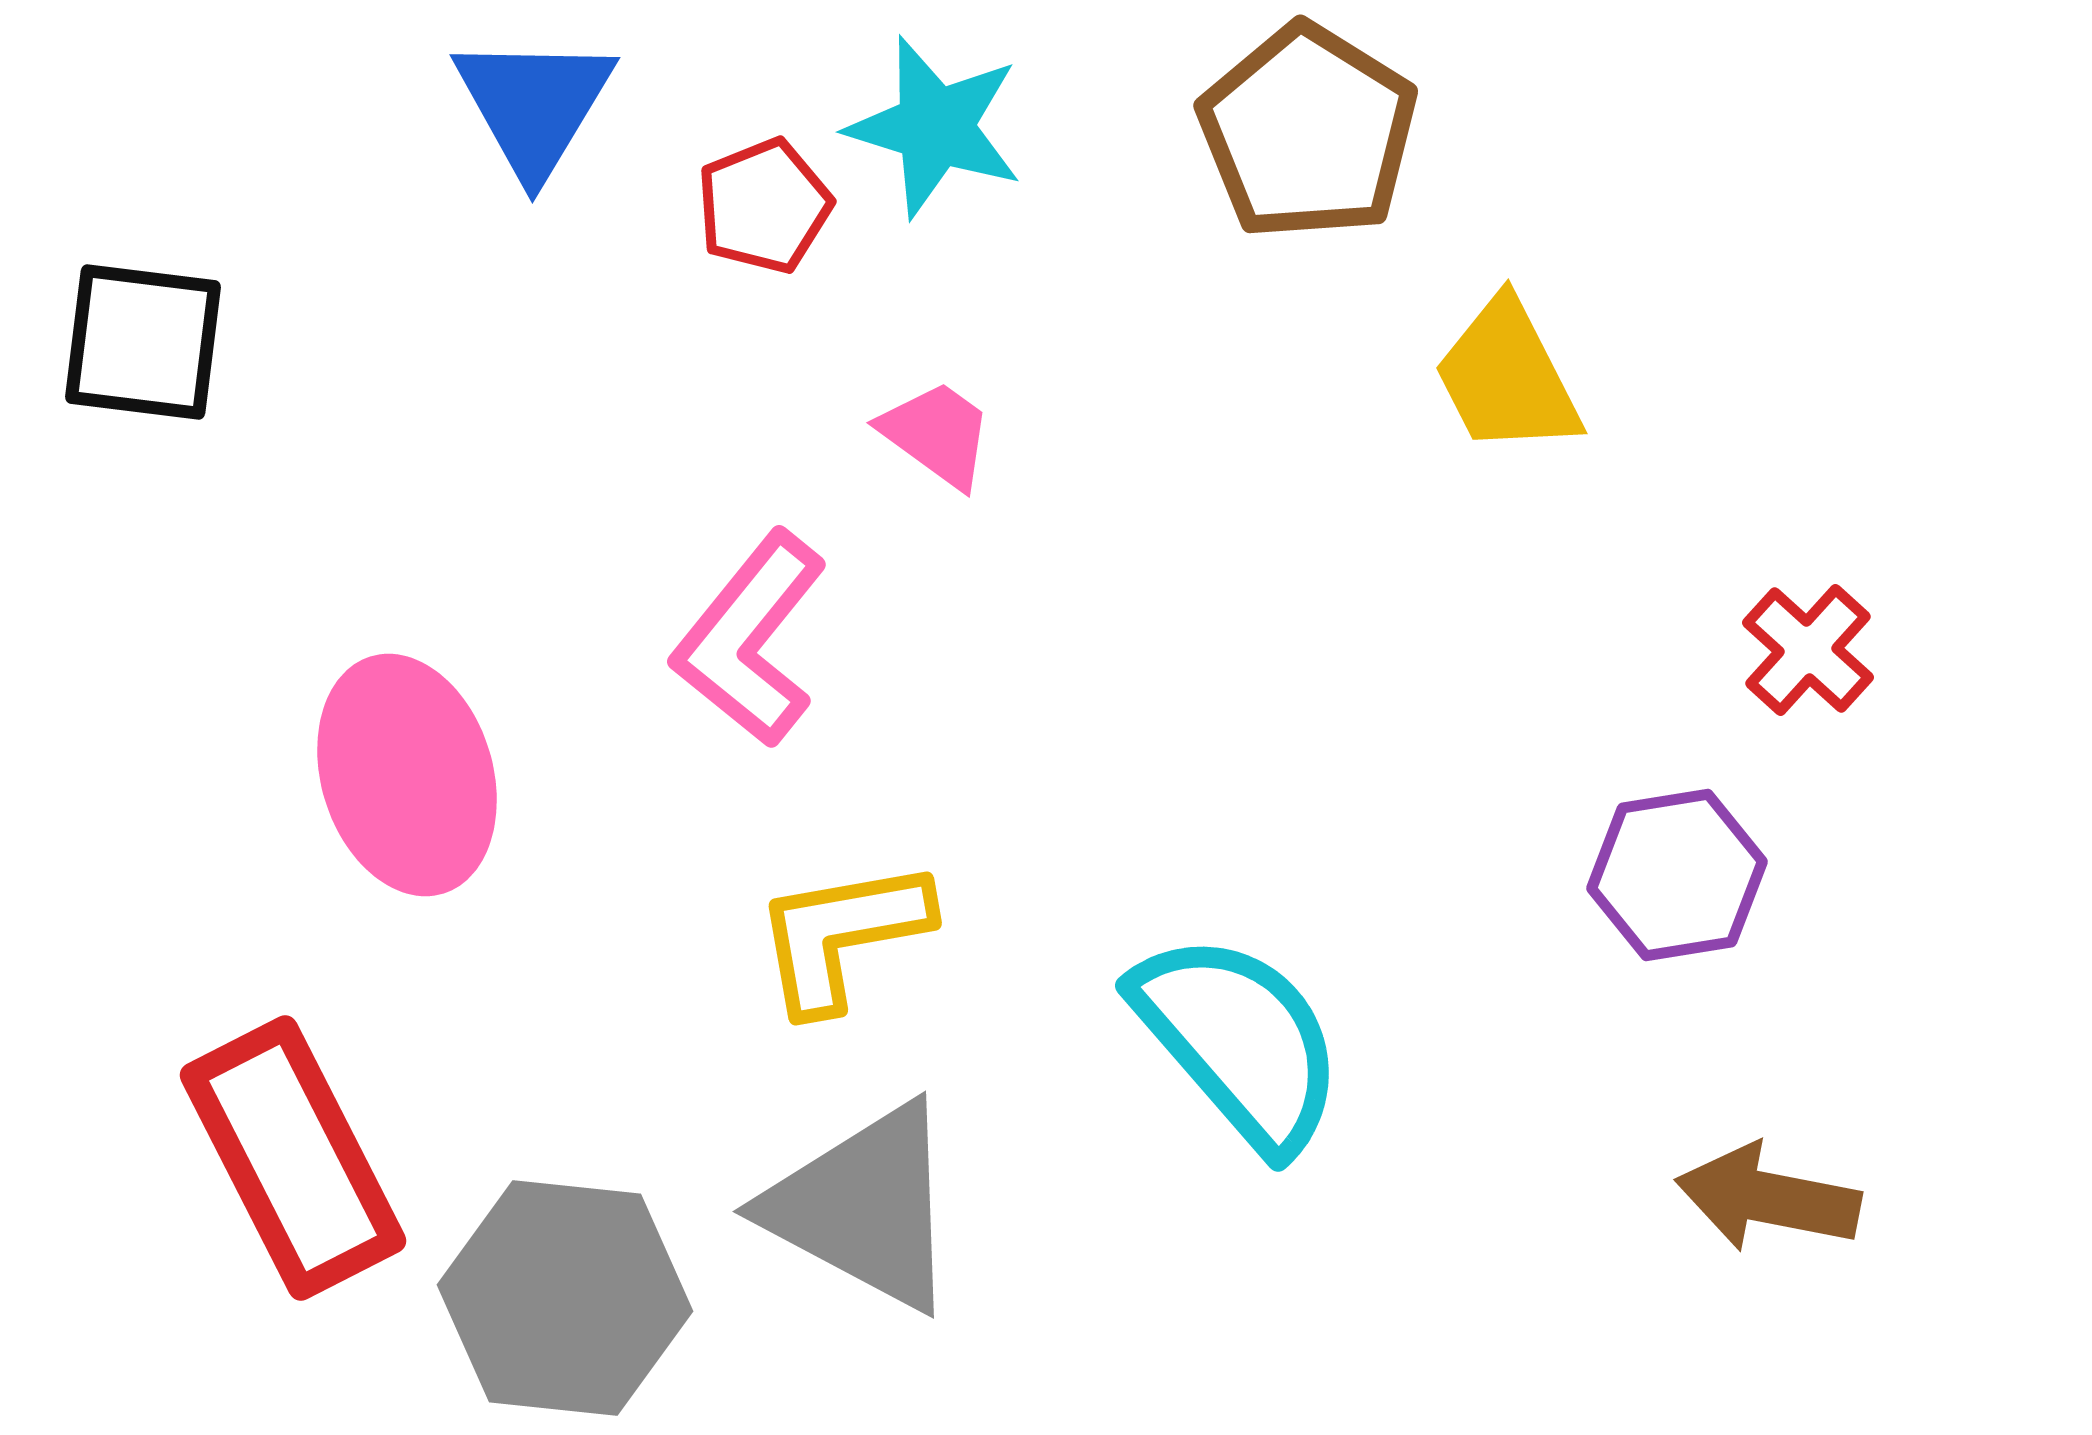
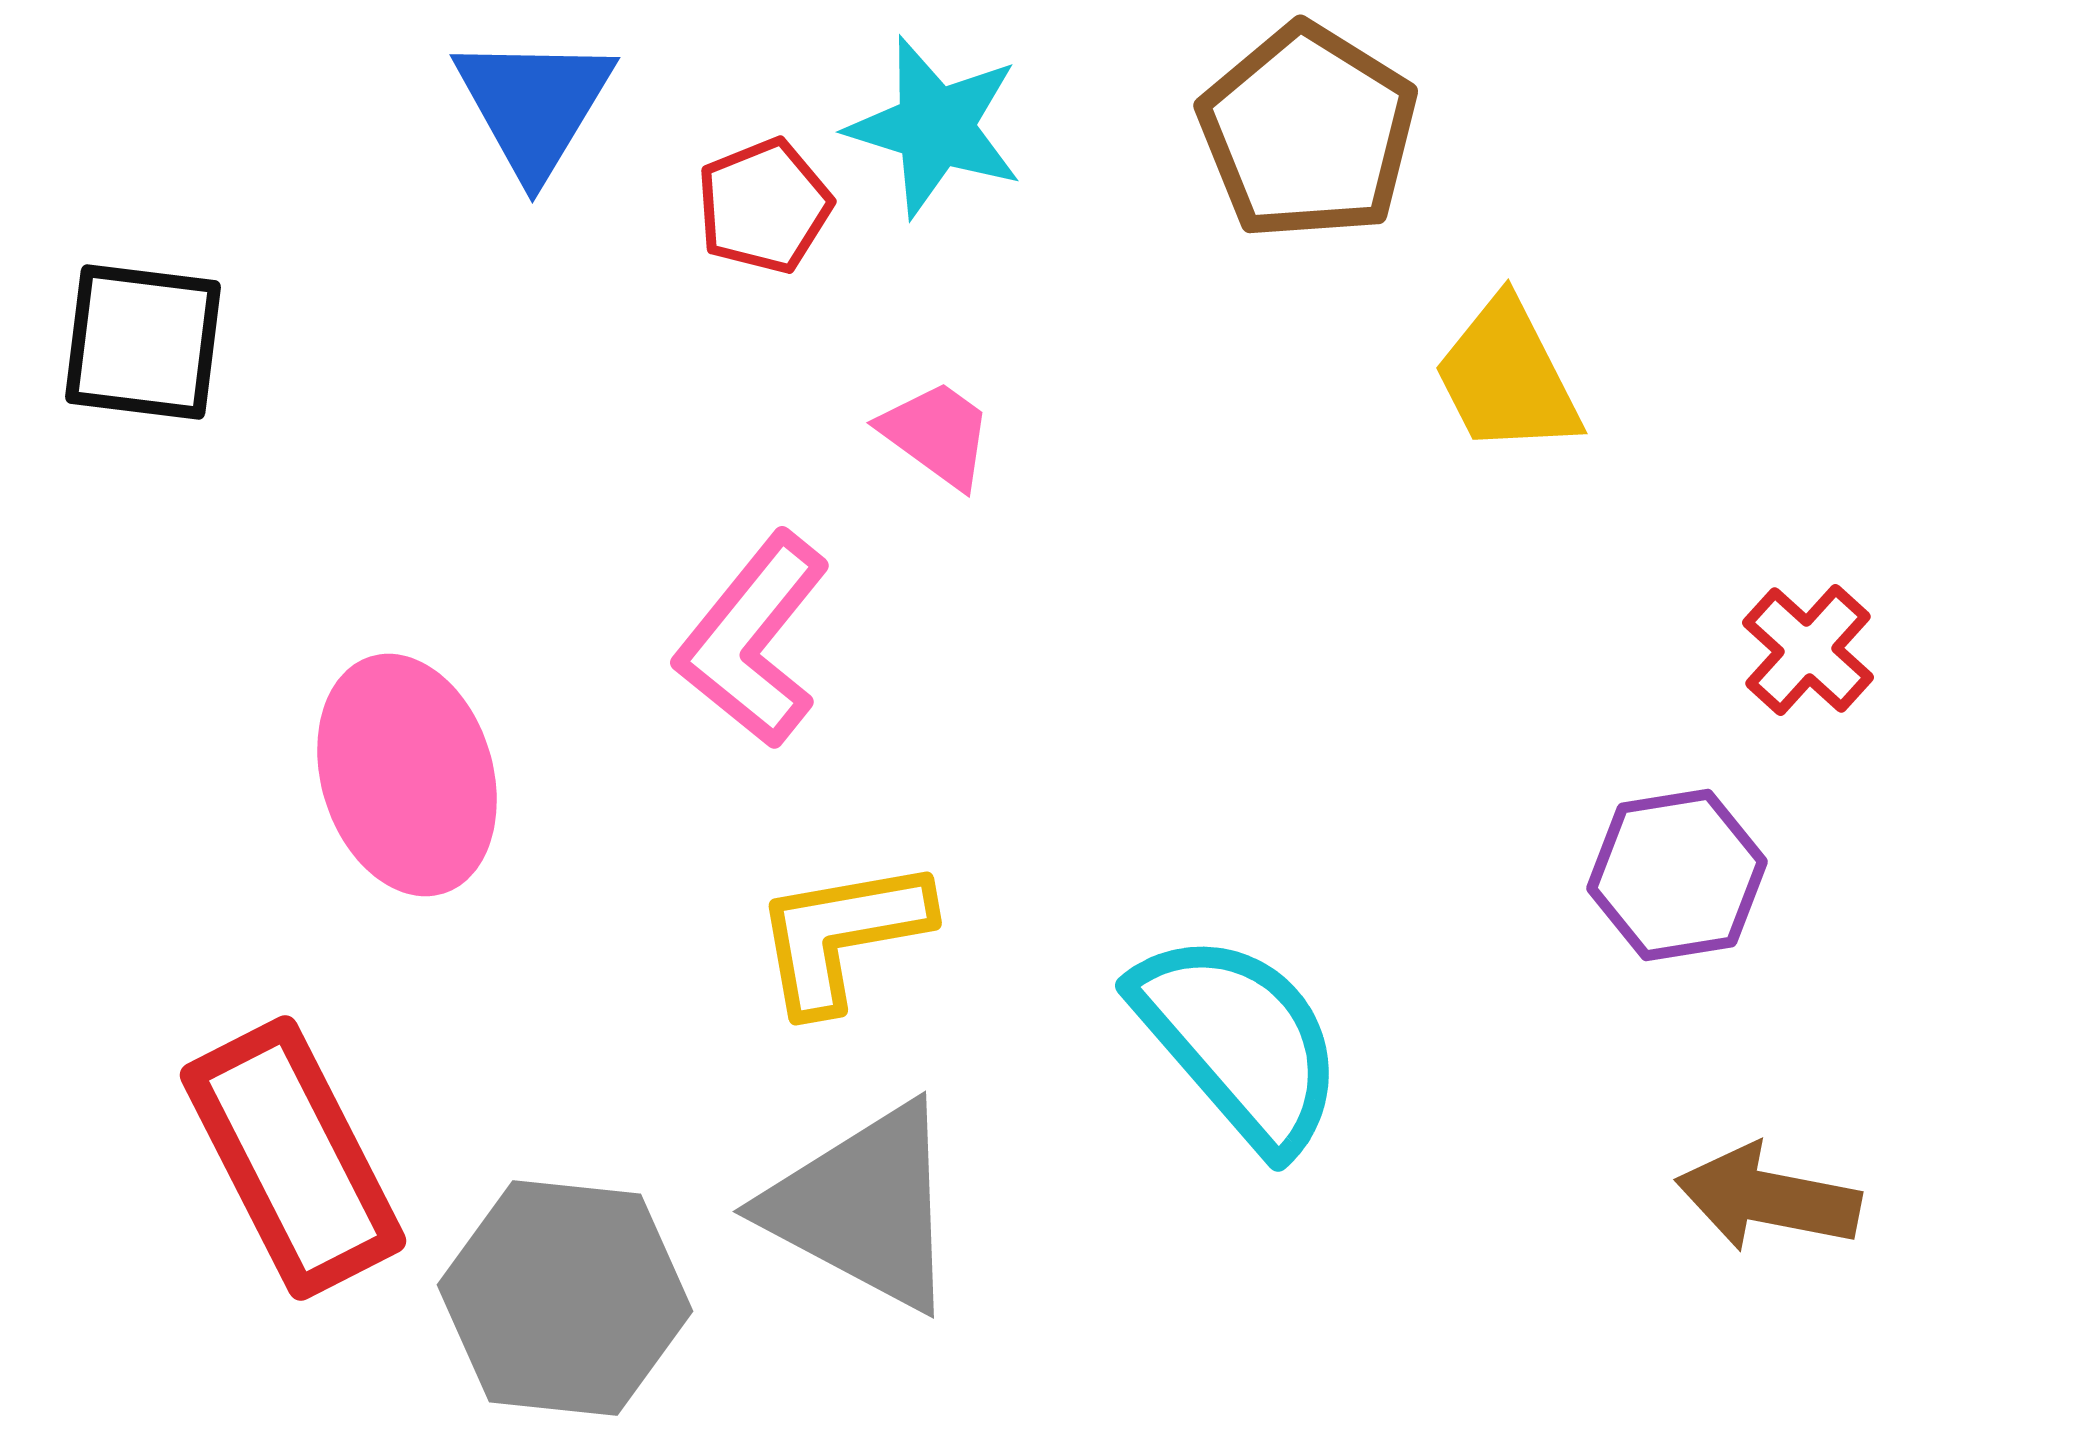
pink L-shape: moved 3 px right, 1 px down
